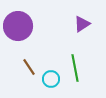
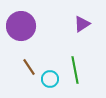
purple circle: moved 3 px right
green line: moved 2 px down
cyan circle: moved 1 px left
